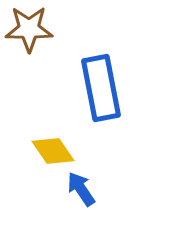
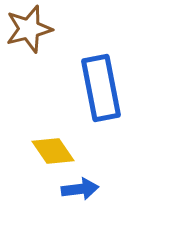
brown star: rotated 15 degrees counterclockwise
blue arrow: moved 1 px left; rotated 117 degrees clockwise
